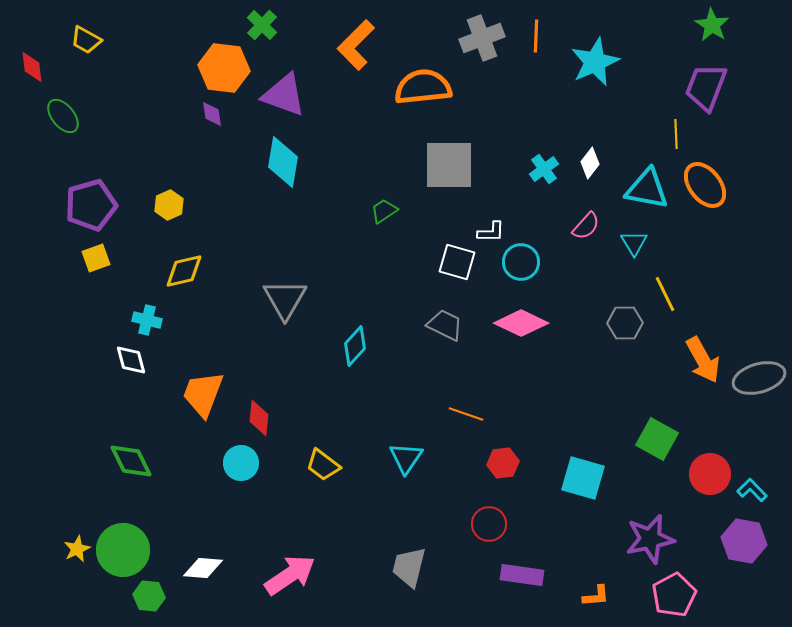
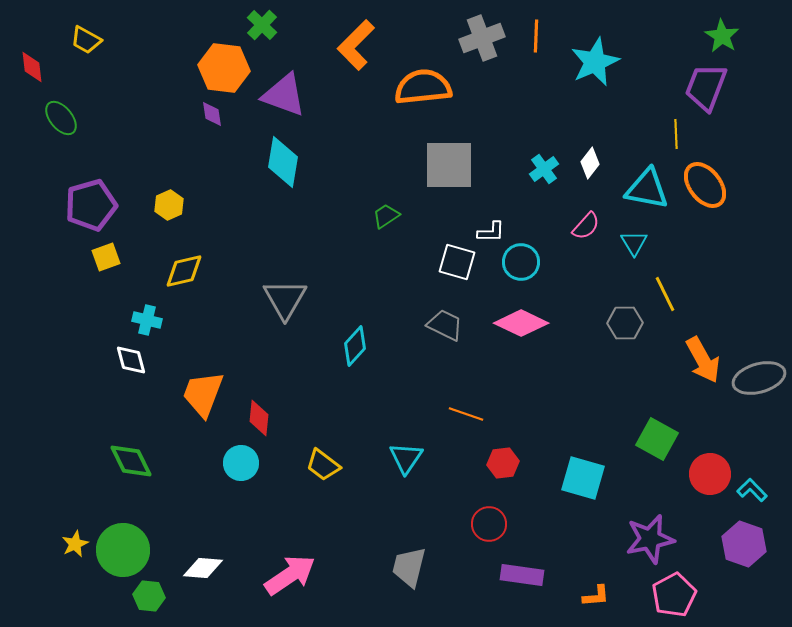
green star at (712, 25): moved 10 px right, 11 px down
green ellipse at (63, 116): moved 2 px left, 2 px down
green trapezoid at (384, 211): moved 2 px right, 5 px down
yellow square at (96, 258): moved 10 px right, 1 px up
purple hexagon at (744, 541): moved 3 px down; rotated 9 degrees clockwise
yellow star at (77, 549): moved 2 px left, 5 px up
